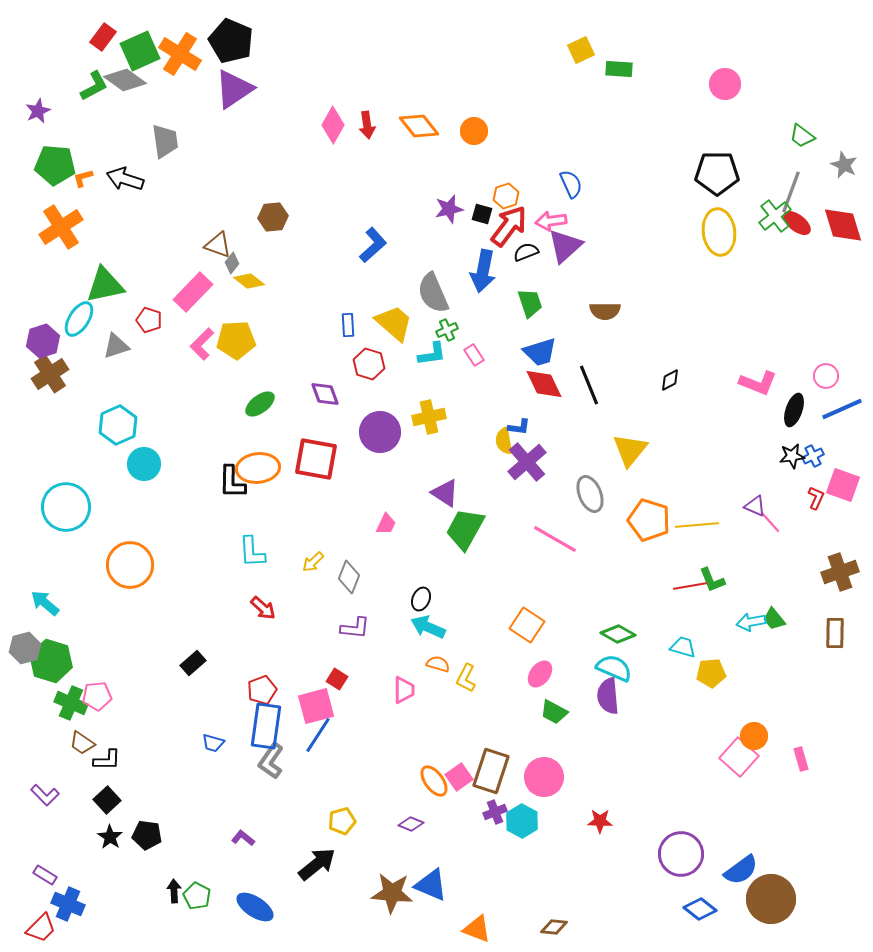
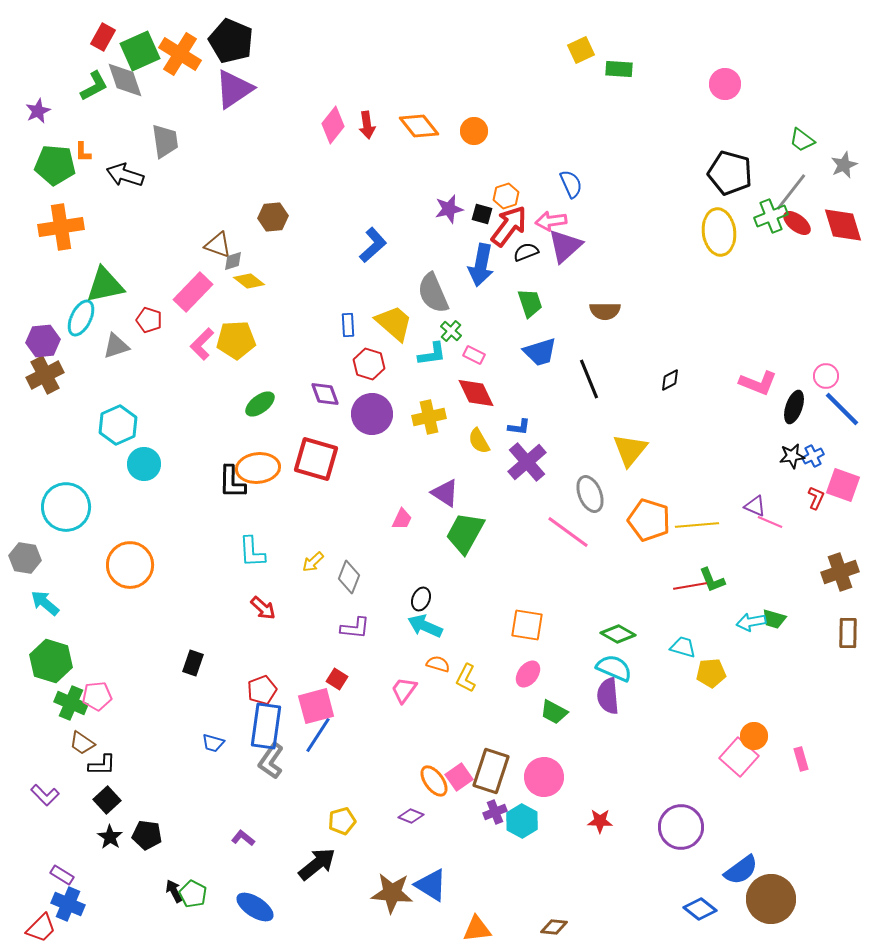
red rectangle at (103, 37): rotated 8 degrees counterclockwise
gray diamond at (125, 80): rotated 36 degrees clockwise
pink diamond at (333, 125): rotated 9 degrees clockwise
green trapezoid at (802, 136): moved 4 px down
gray star at (844, 165): rotated 24 degrees clockwise
black pentagon at (717, 173): moved 13 px right; rotated 15 degrees clockwise
orange L-shape at (83, 178): moved 26 px up; rotated 75 degrees counterclockwise
black arrow at (125, 179): moved 4 px up
gray line at (791, 192): rotated 18 degrees clockwise
green cross at (775, 216): moved 4 px left; rotated 16 degrees clockwise
orange cross at (61, 227): rotated 24 degrees clockwise
gray diamond at (232, 263): moved 1 px right, 2 px up; rotated 35 degrees clockwise
blue arrow at (483, 271): moved 2 px left, 6 px up
cyan ellipse at (79, 319): moved 2 px right, 1 px up; rotated 6 degrees counterclockwise
green cross at (447, 330): moved 4 px right, 1 px down; rotated 25 degrees counterclockwise
purple hexagon at (43, 341): rotated 12 degrees clockwise
pink rectangle at (474, 355): rotated 30 degrees counterclockwise
brown cross at (50, 374): moved 5 px left, 1 px down; rotated 6 degrees clockwise
red diamond at (544, 384): moved 68 px left, 9 px down
black line at (589, 385): moved 6 px up
blue line at (842, 409): rotated 69 degrees clockwise
black ellipse at (794, 410): moved 3 px up
purple circle at (380, 432): moved 8 px left, 18 px up
yellow semicircle at (504, 441): moved 25 px left; rotated 20 degrees counterclockwise
red square at (316, 459): rotated 6 degrees clockwise
pink line at (770, 522): rotated 25 degrees counterclockwise
pink trapezoid at (386, 524): moved 16 px right, 5 px up
green trapezoid at (465, 529): moved 4 px down
pink line at (555, 539): moved 13 px right, 7 px up; rotated 6 degrees clockwise
green trapezoid at (774, 619): rotated 35 degrees counterclockwise
orange square at (527, 625): rotated 24 degrees counterclockwise
cyan arrow at (428, 627): moved 3 px left, 1 px up
brown rectangle at (835, 633): moved 13 px right
gray hexagon at (25, 648): moved 90 px up; rotated 24 degrees clockwise
black rectangle at (193, 663): rotated 30 degrees counterclockwise
pink ellipse at (540, 674): moved 12 px left
pink trapezoid at (404, 690): rotated 144 degrees counterclockwise
black L-shape at (107, 760): moved 5 px left, 5 px down
purple diamond at (411, 824): moved 8 px up
purple circle at (681, 854): moved 27 px up
purple rectangle at (45, 875): moved 17 px right
blue triangle at (431, 885): rotated 9 degrees clockwise
black arrow at (174, 891): rotated 25 degrees counterclockwise
green pentagon at (197, 896): moved 4 px left, 2 px up
orange triangle at (477, 929): rotated 28 degrees counterclockwise
